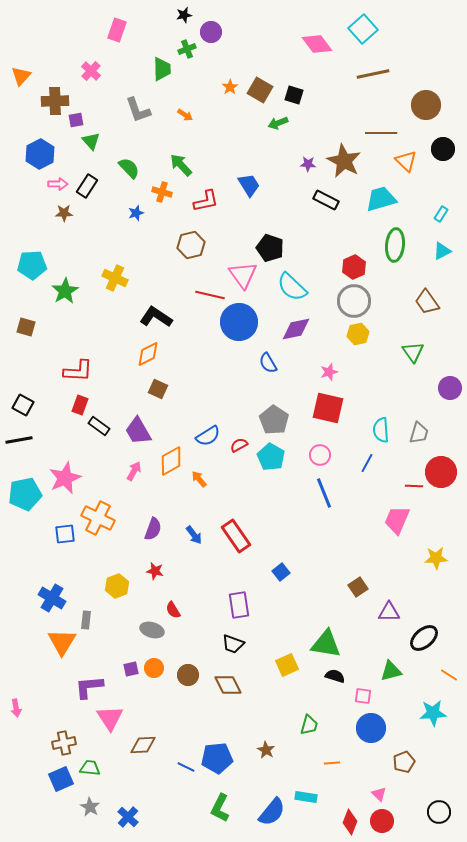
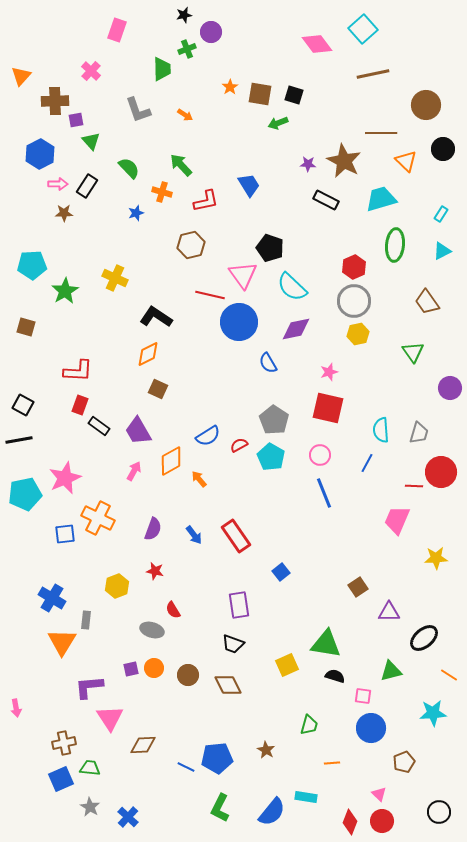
brown square at (260, 90): moved 4 px down; rotated 20 degrees counterclockwise
